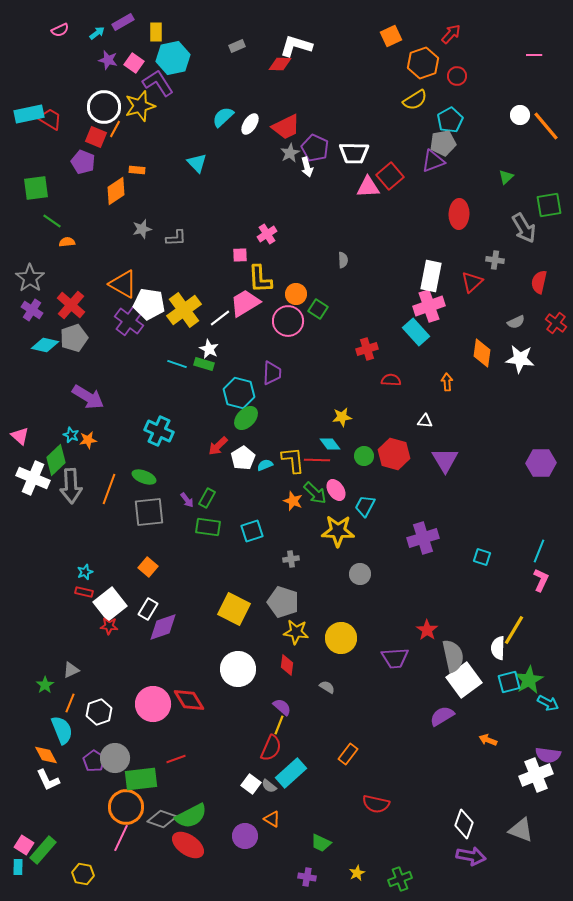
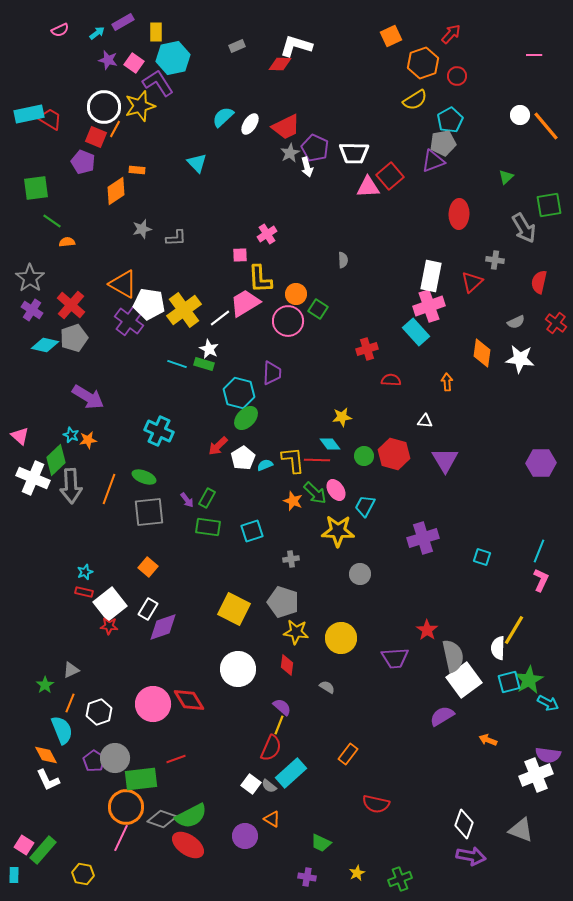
cyan rectangle at (18, 867): moved 4 px left, 8 px down
